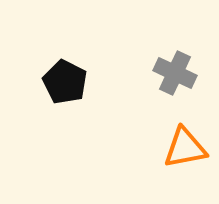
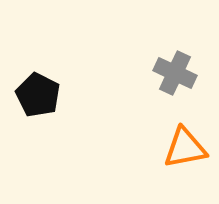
black pentagon: moved 27 px left, 13 px down
